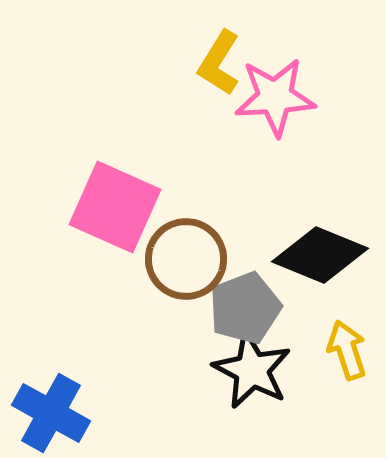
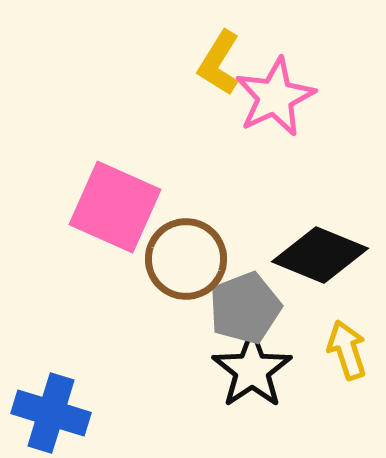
pink star: rotated 22 degrees counterclockwise
black star: rotated 10 degrees clockwise
blue cross: rotated 12 degrees counterclockwise
